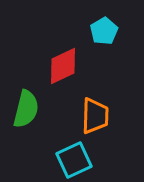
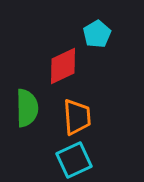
cyan pentagon: moved 7 px left, 3 px down
green semicircle: moved 1 px right, 1 px up; rotated 15 degrees counterclockwise
orange trapezoid: moved 18 px left, 1 px down; rotated 6 degrees counterclockwise
